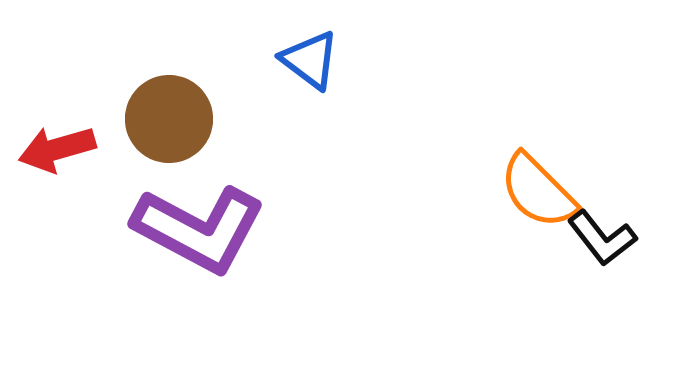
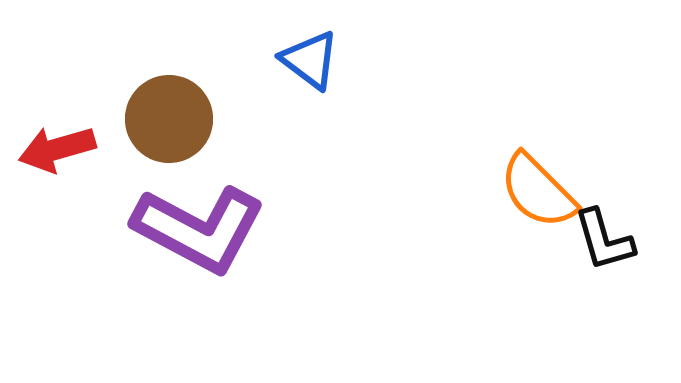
black L-shape: moved 2 px right, 2 px down; rotated 22 degrees clockwise
